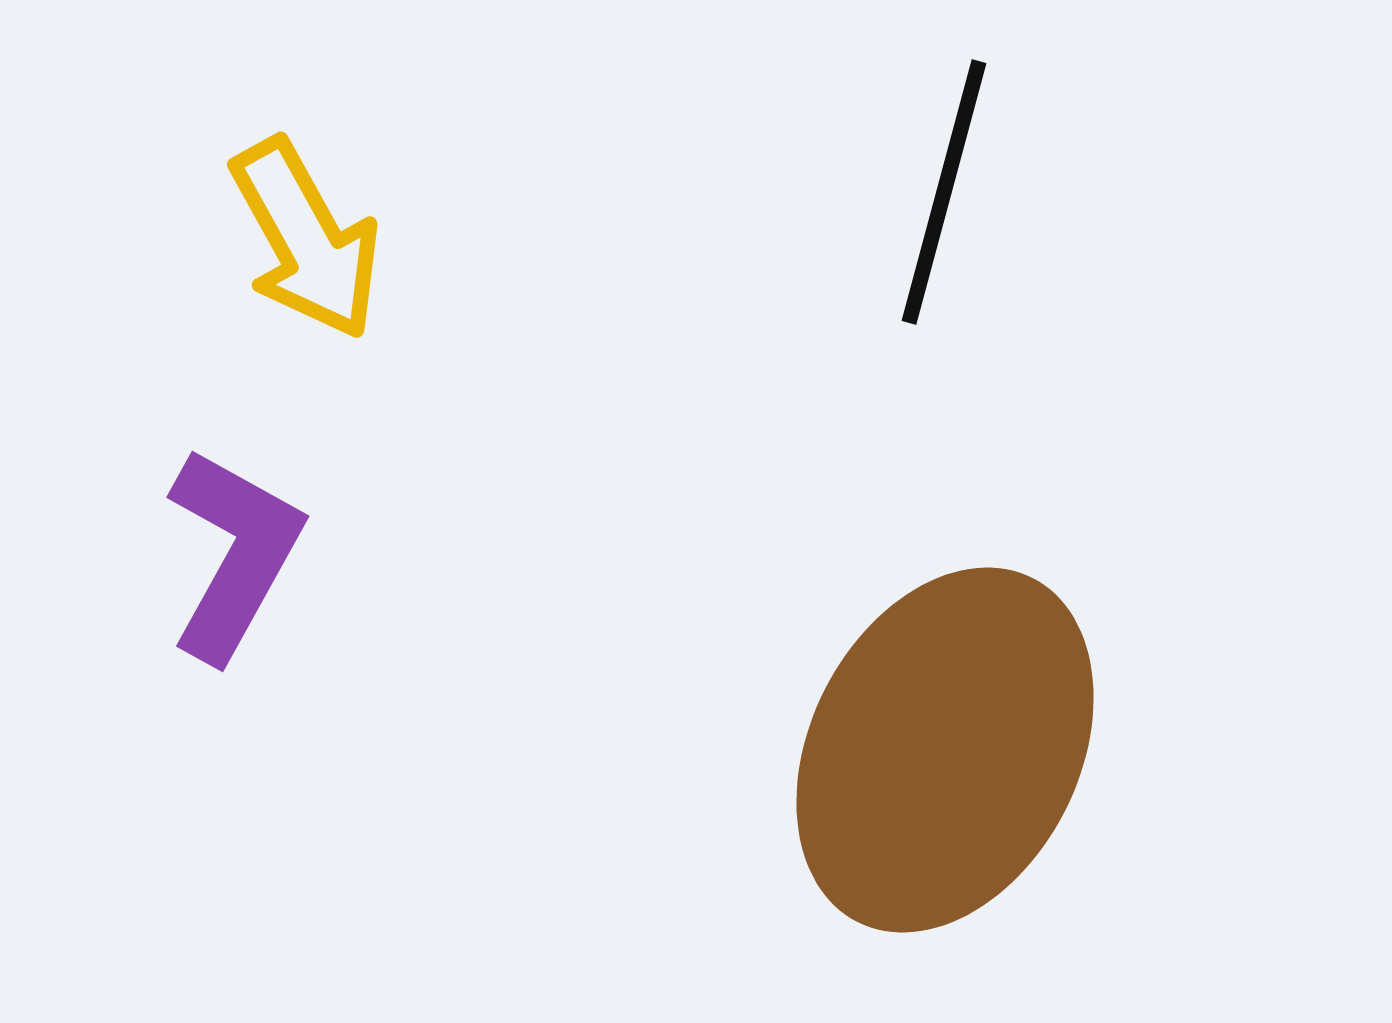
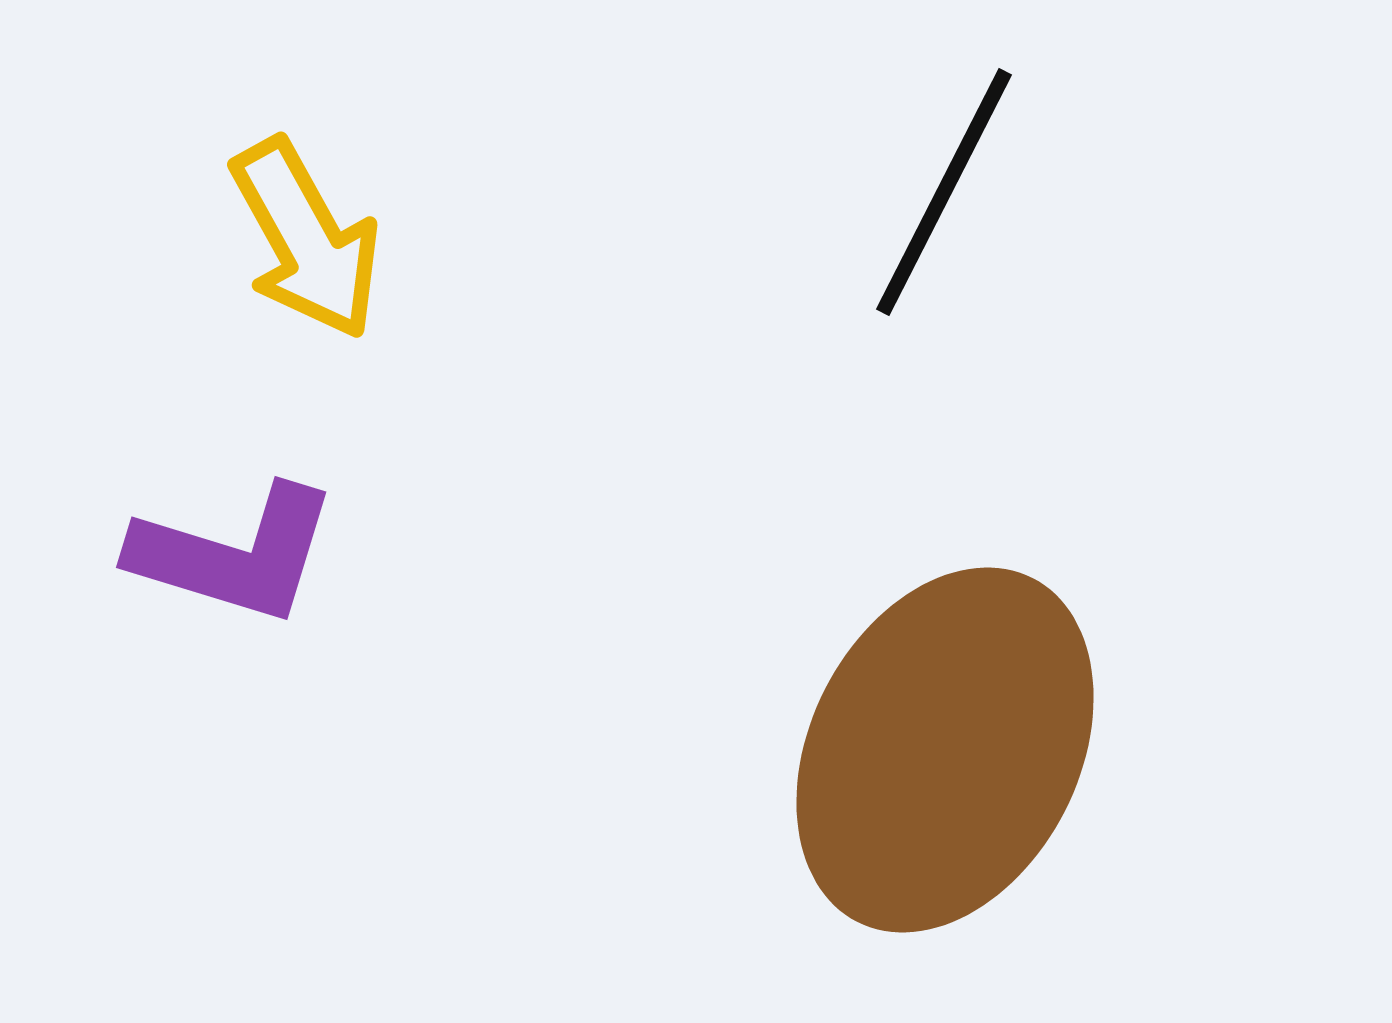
black line: rotated 12 degrees clockwise
purple L-shape: rotated 78 degrees clockwise
